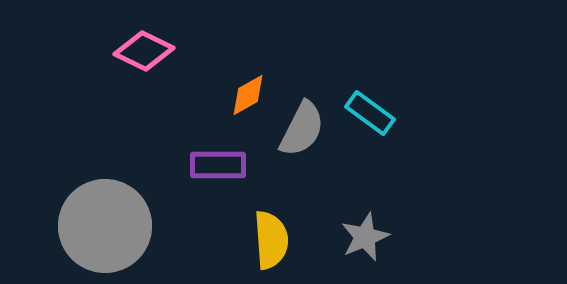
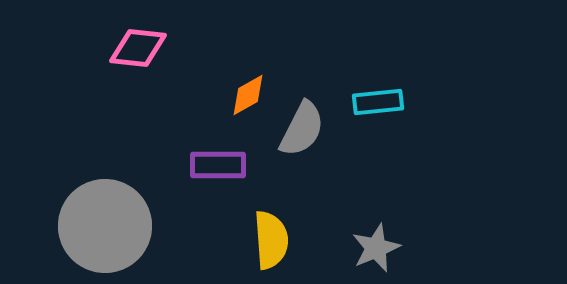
pink diamond: moved 6 px left, 3 px up; rotated 20 degrees counterclockwise
cyan rectangle: moved 8 px right, 11 px up; rotated 42 degrees counterclockwise
gray star: moved 11 px right, 11 px down
